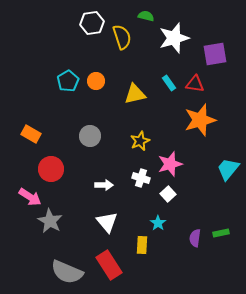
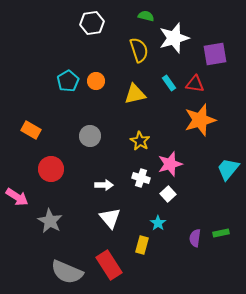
yellow semicircle: moved 17 px right, 13 px down
orange rectangle: moved 4 px up
yellow star: rotated 18 degrees counterclockwise
pink arrow: moved 13 px left
white triangle: moved 3 px right, 4 px up
yellow rectangle: rotated 12 degrees clockwise
